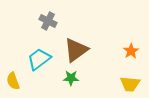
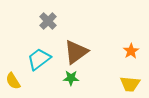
gray cross: rotated 18 degrees clockwise
brown triangle: moved 2 px down
yellow semicircle: rotated 12 degrees counterclockwise
